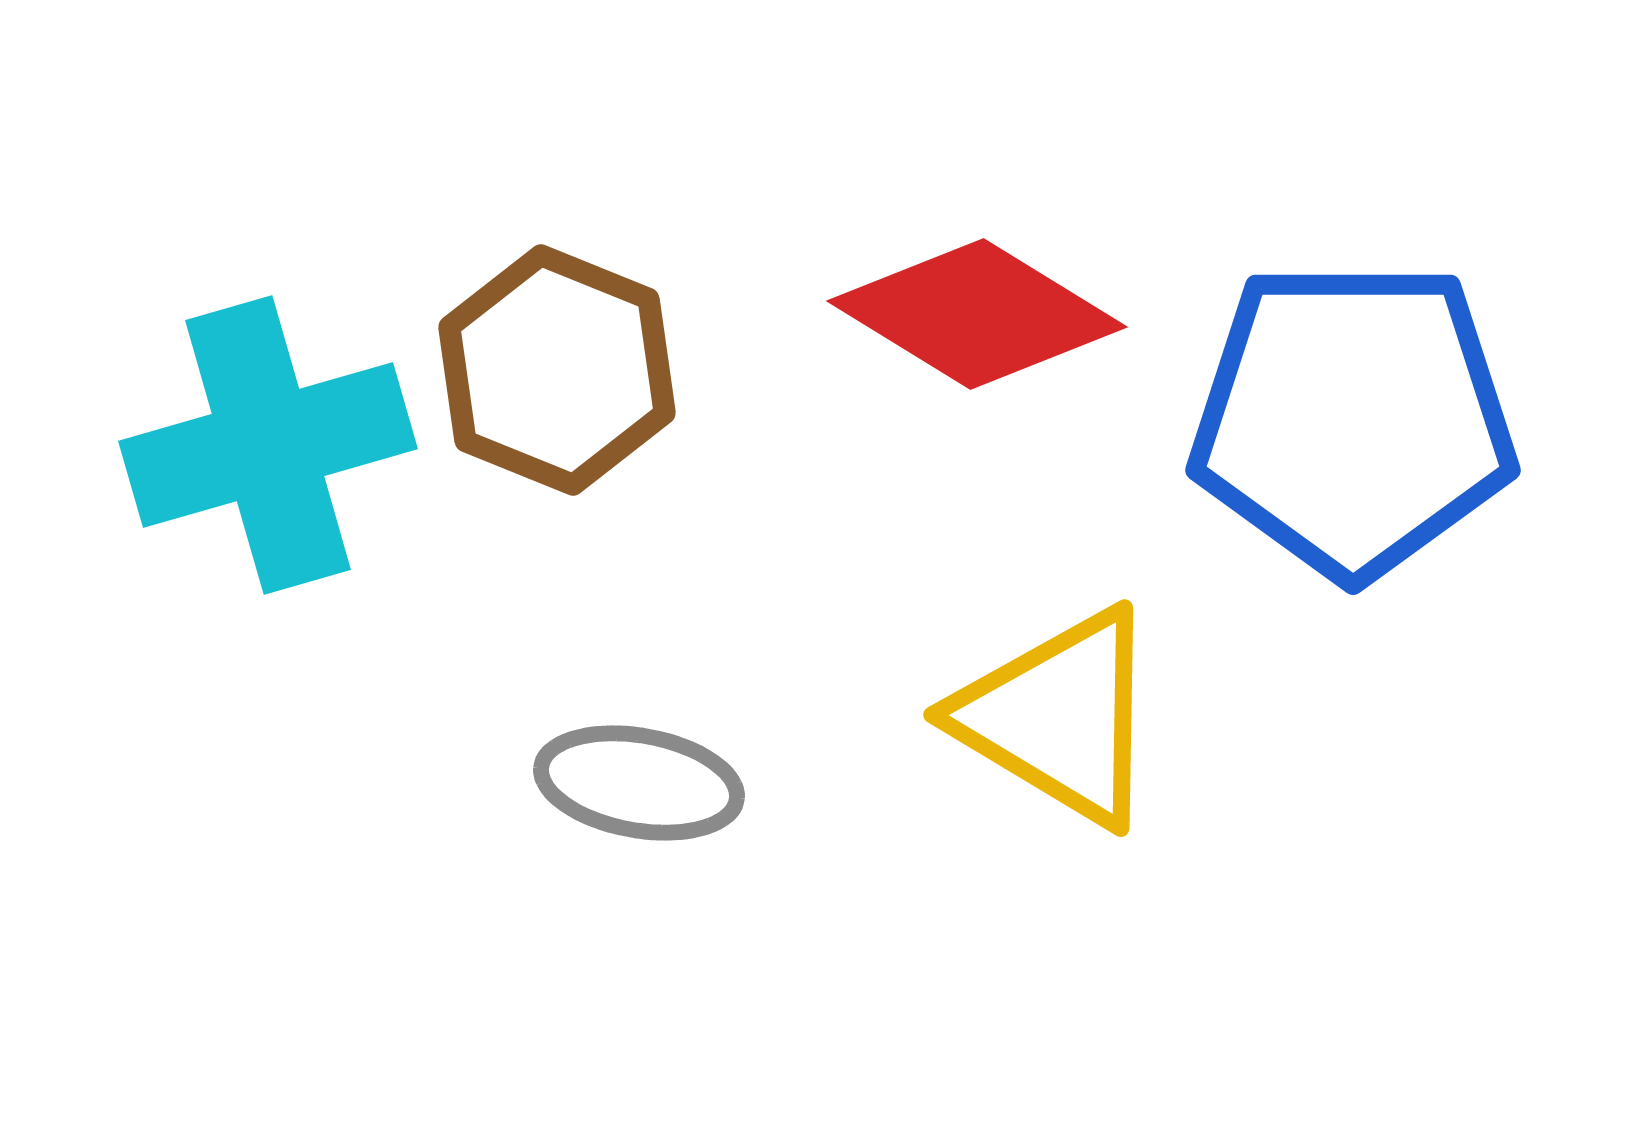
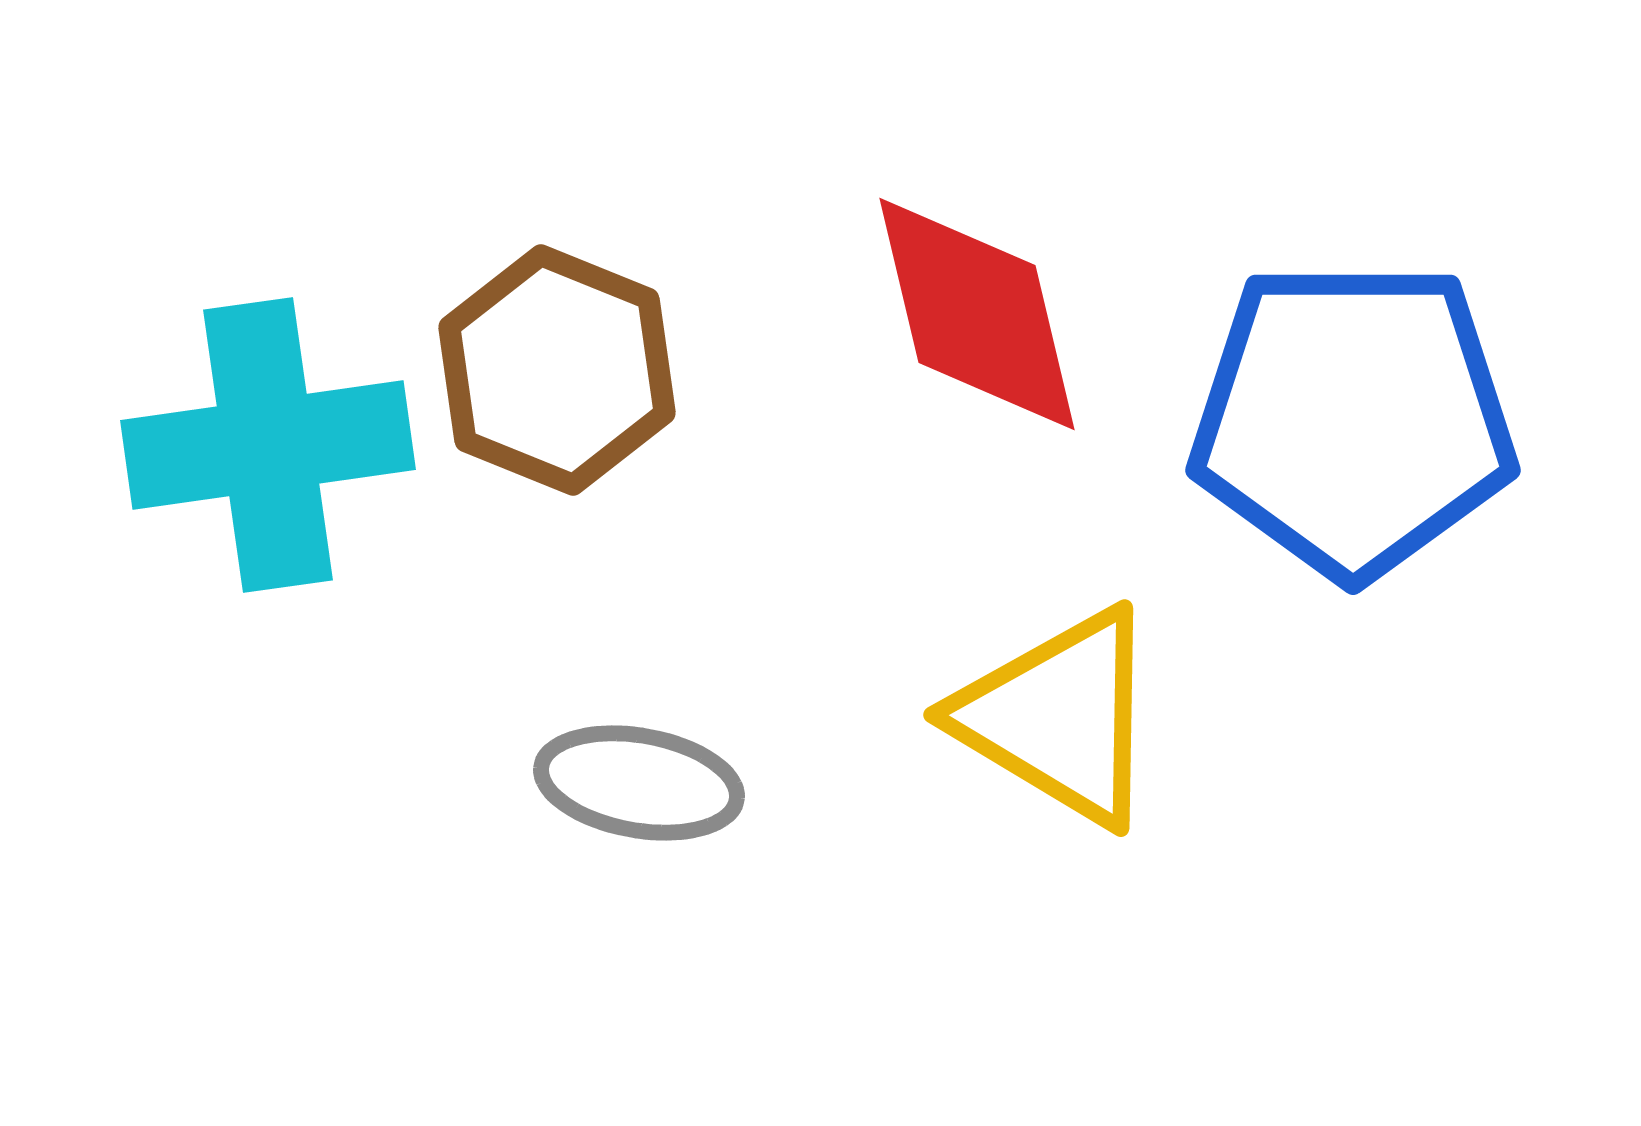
red diamond: rotated 45 degrees clockwise
cyan cross: rotated 8 degrees clockwise
